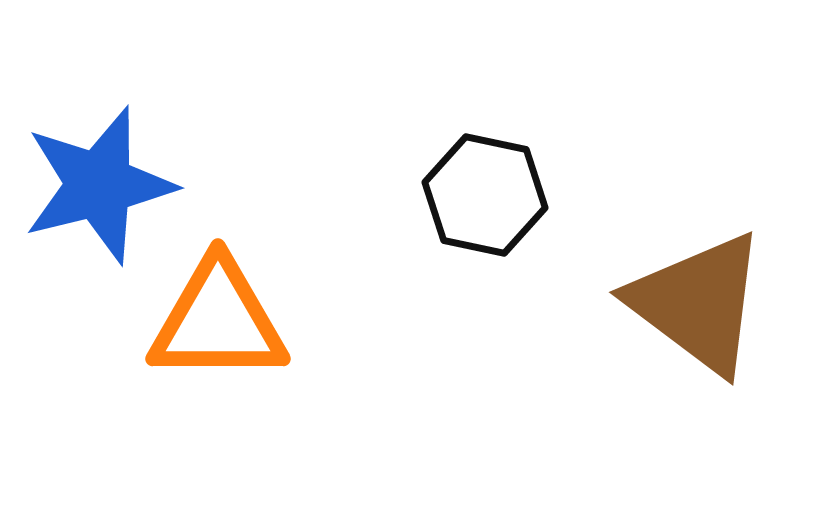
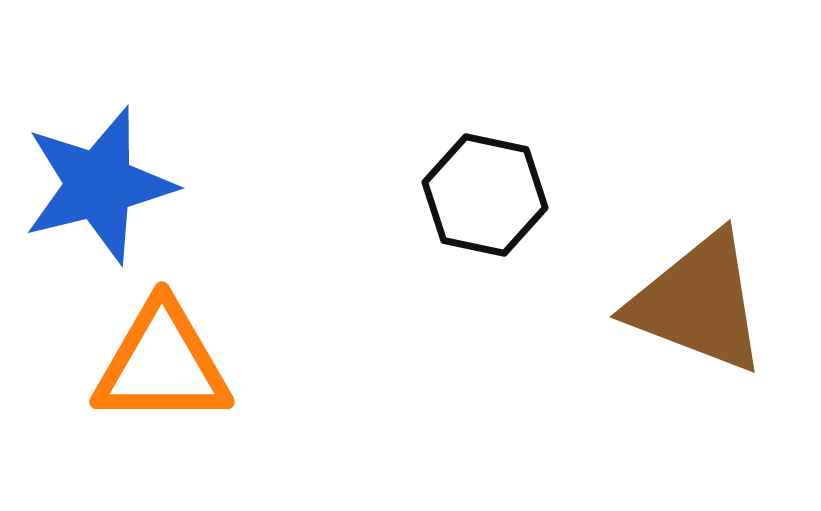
brown triangle: rotated 16 degrees counterclockwise
orange triangle: moved 56 px left, 43 px down
